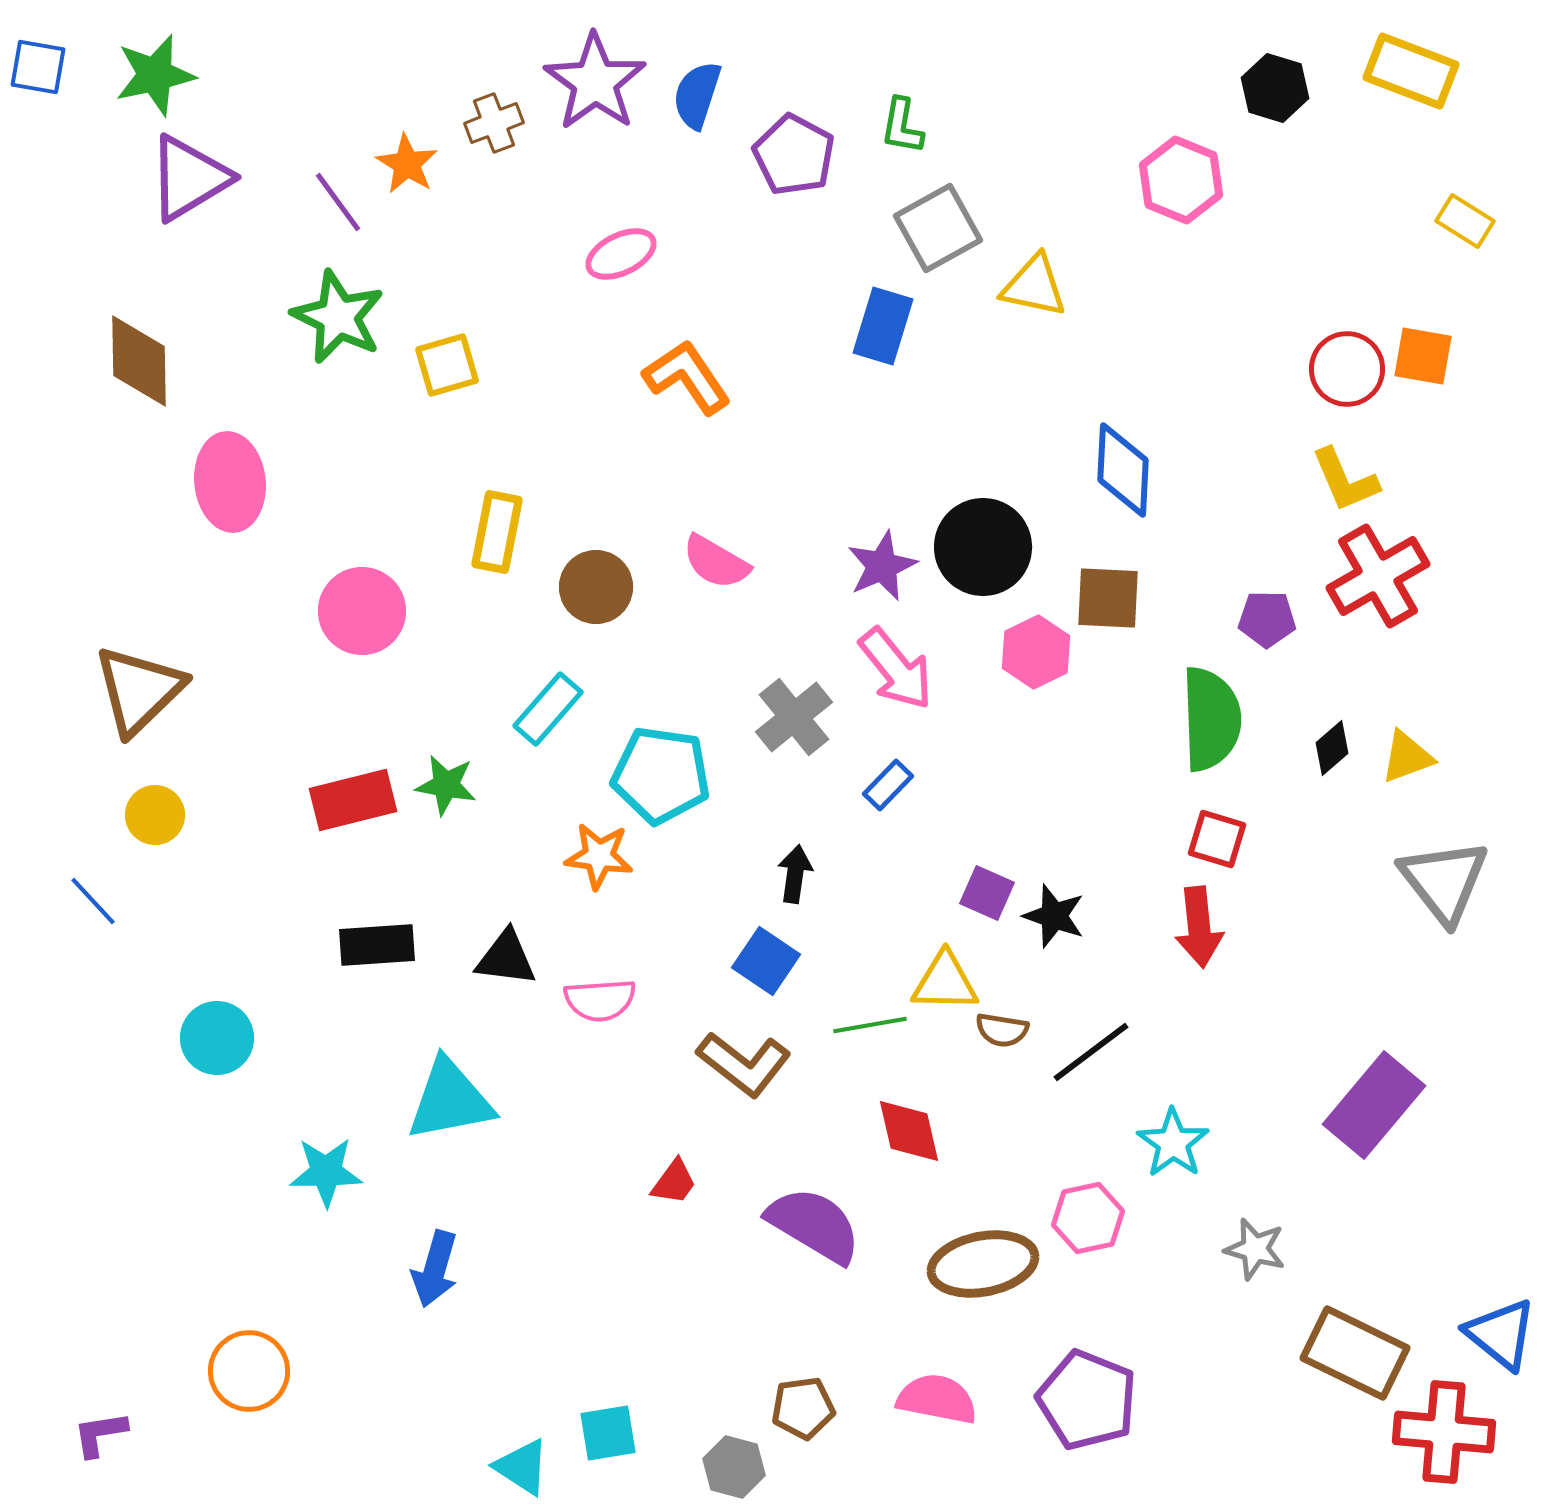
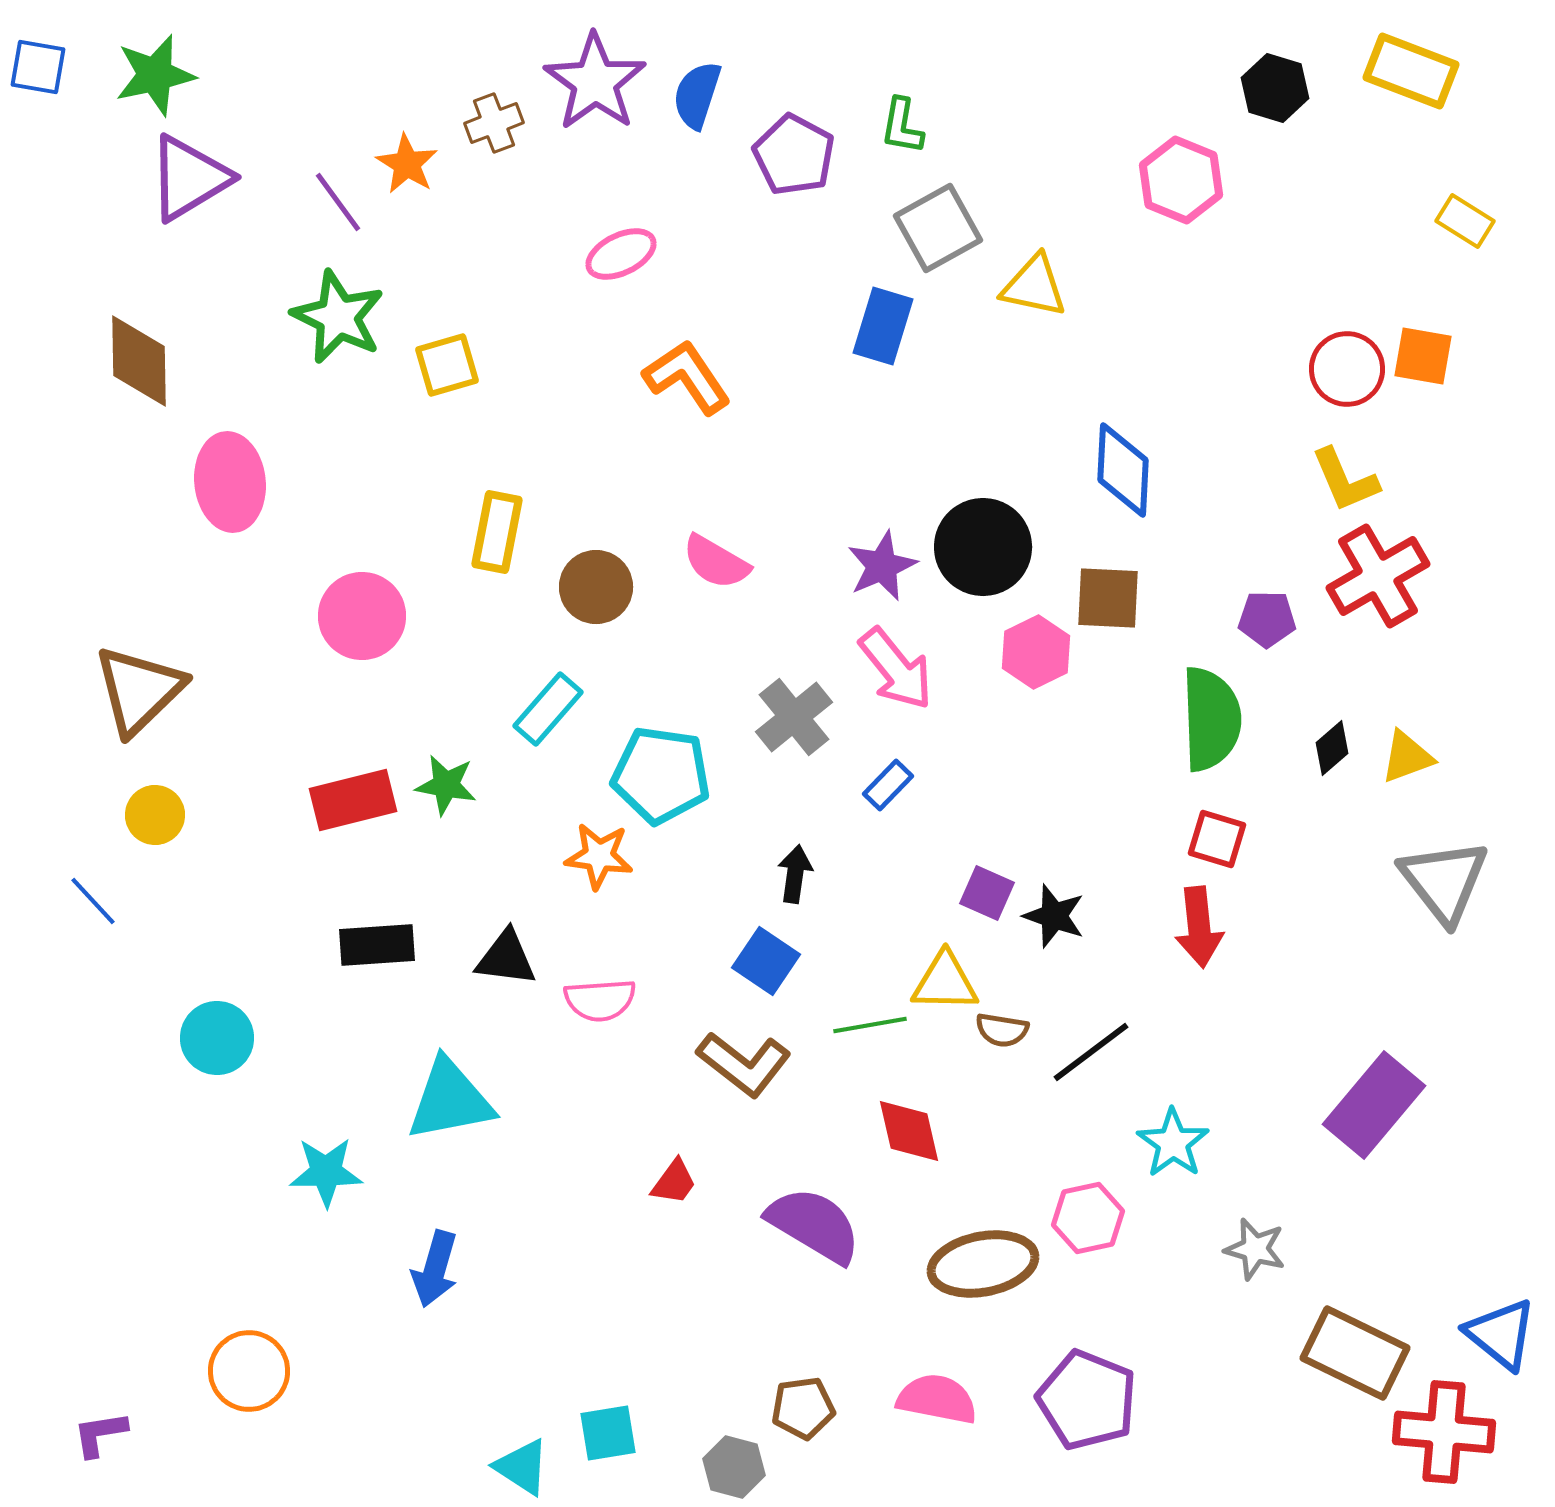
pink circle at (362, 611): moved 5 px down
